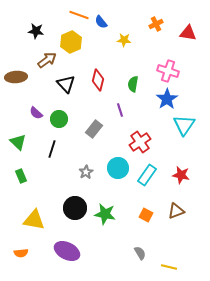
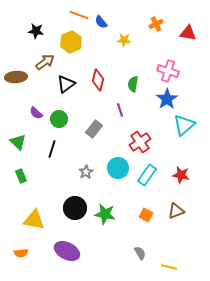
brown arrow: moved 2 px left, 2 px down
black triangle: rotated 36 degrees clockwise
cyan triangle: rotated 15 degrees clockwise
